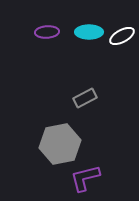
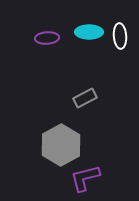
purple ellipse: moved 6 px down
white ellipse: moved 2 px left; rotated 65 degrees counterclockwise
gray hexagon: moved 1 px right, 1 px down; rotated 18 degrees counterclockwise
